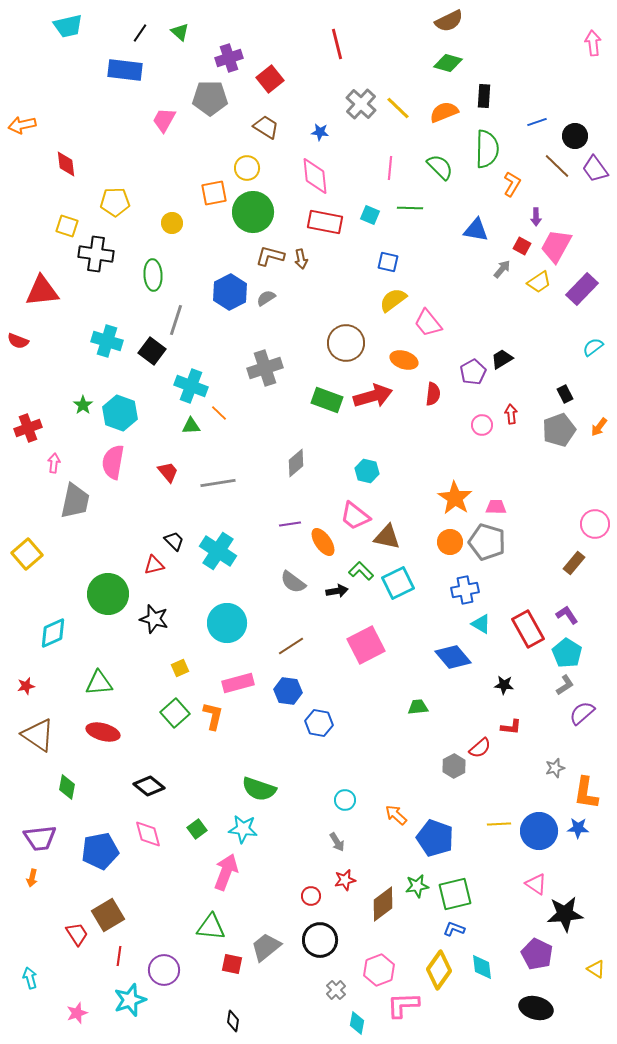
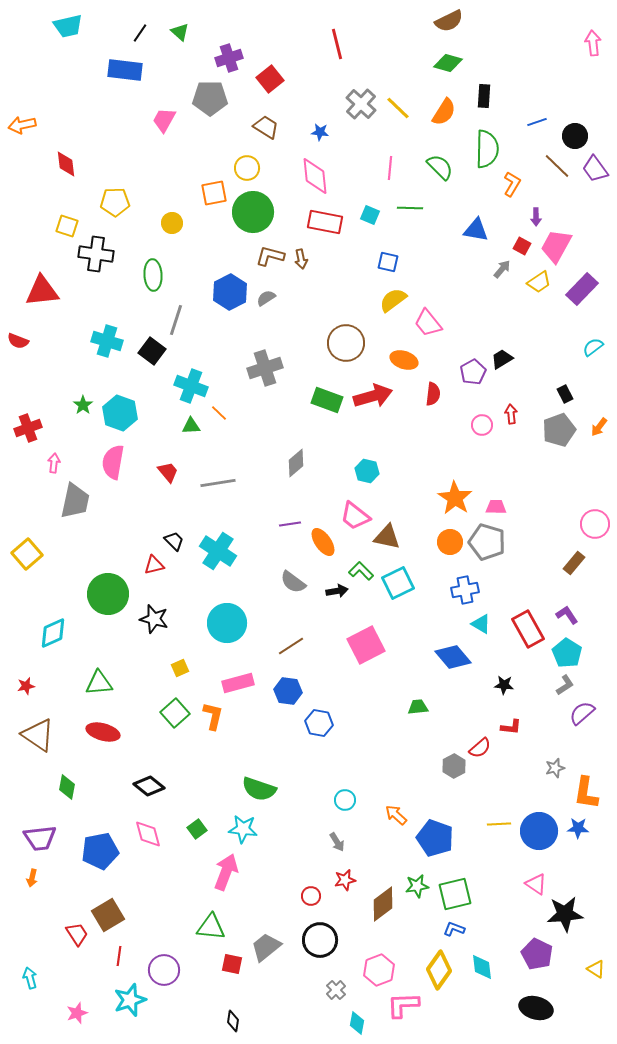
orange semicircle at (444, 112): rotated 144 degrees clockwise
